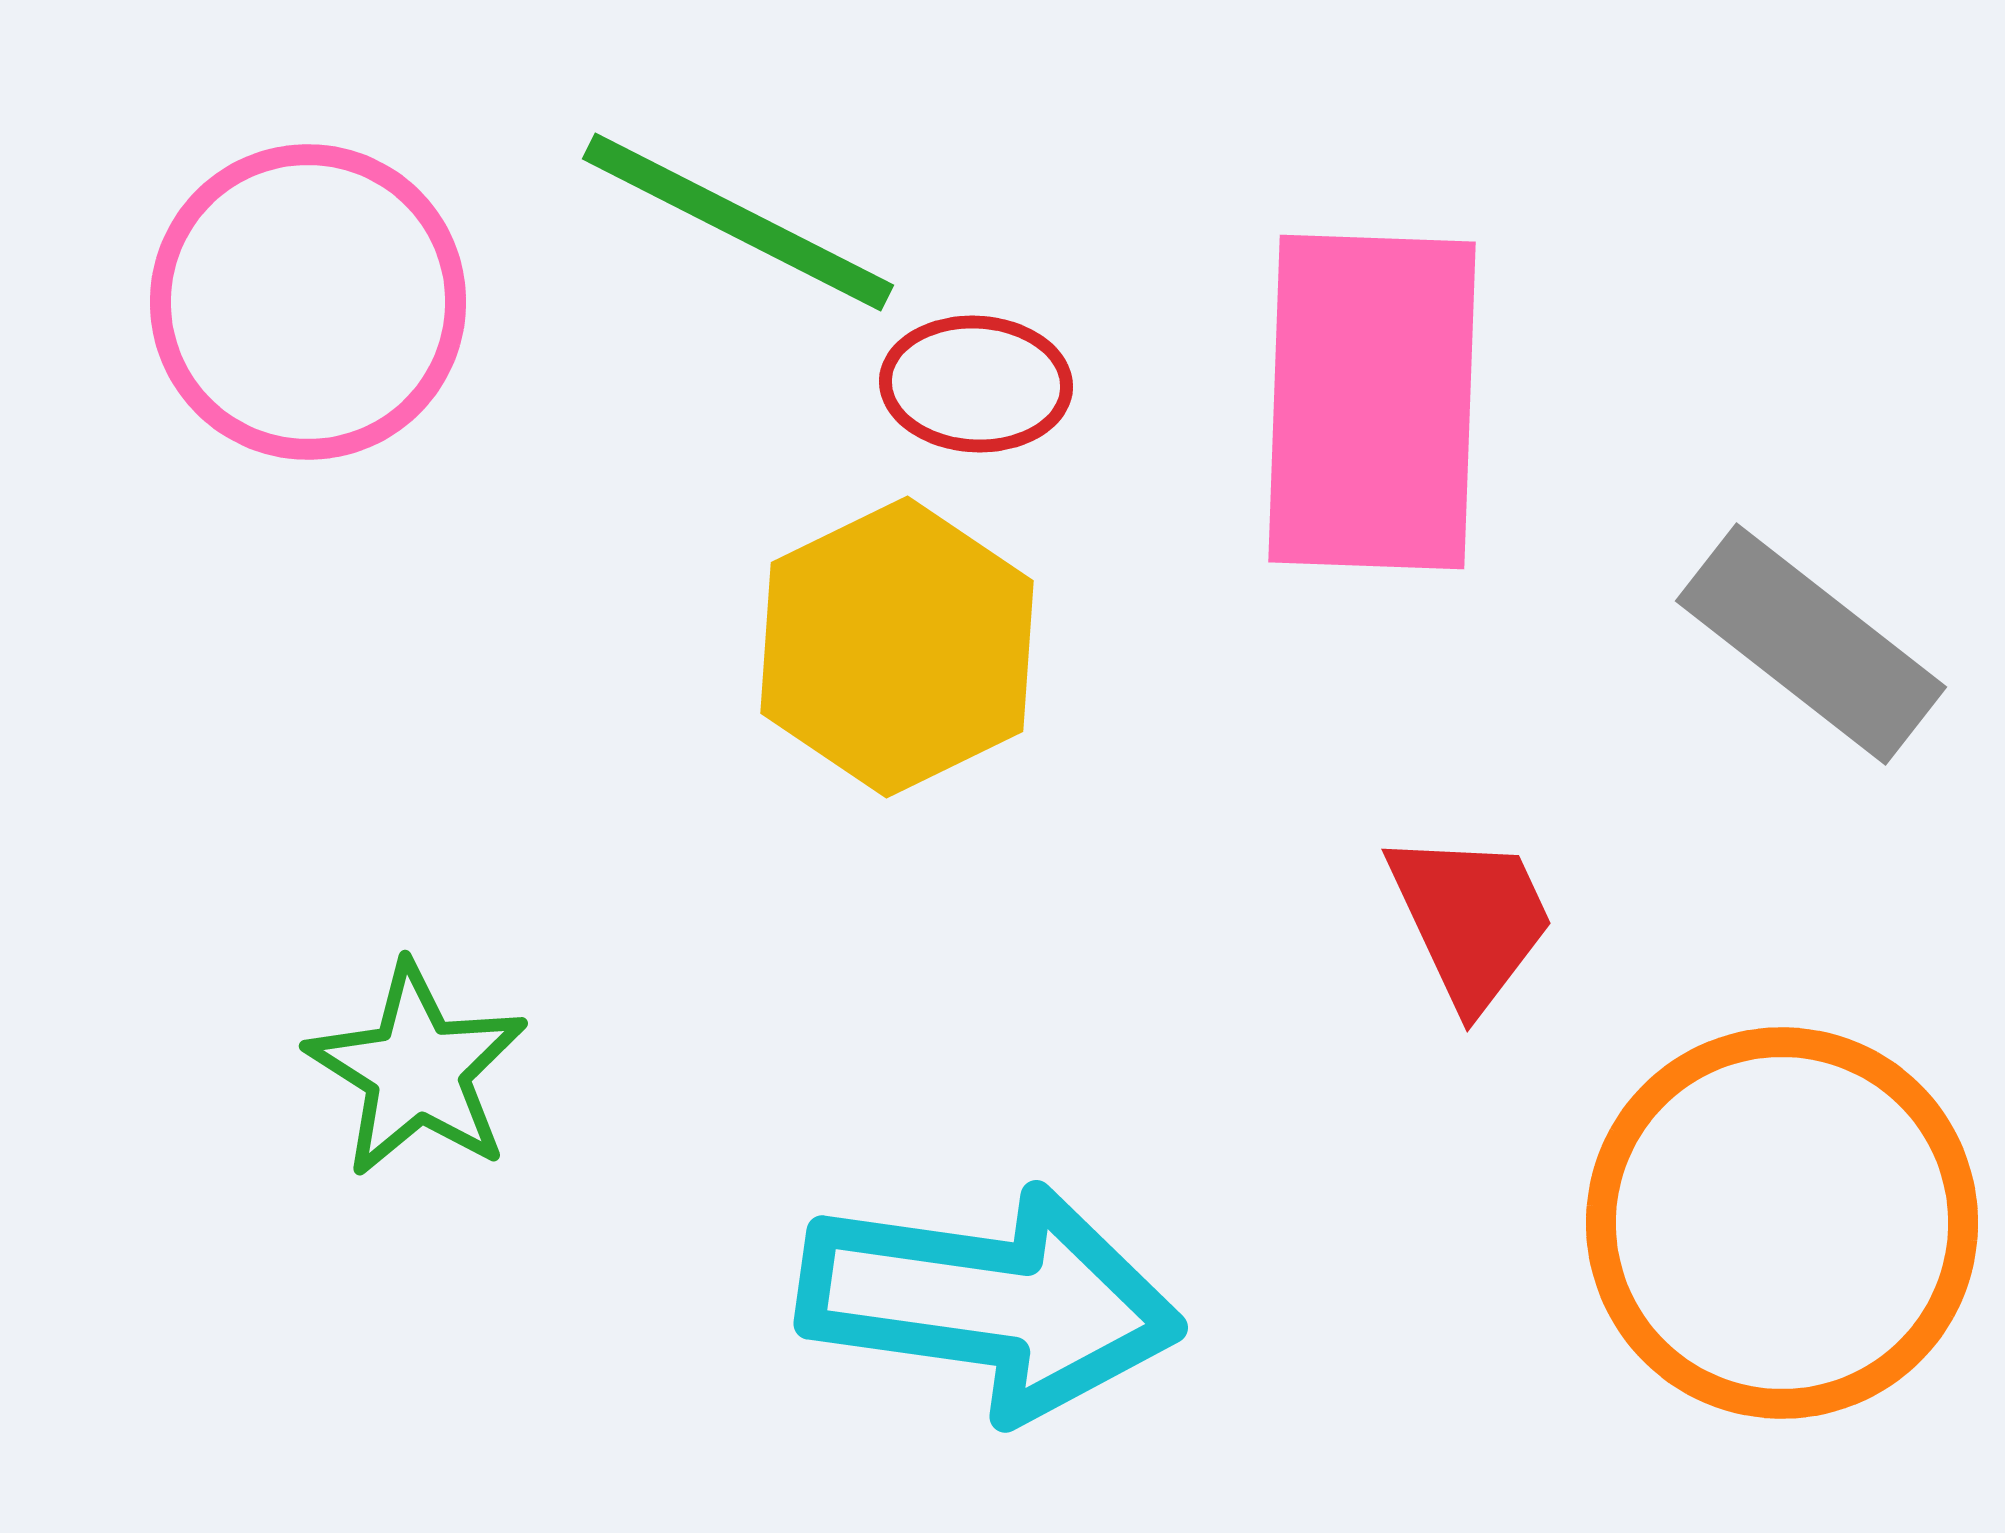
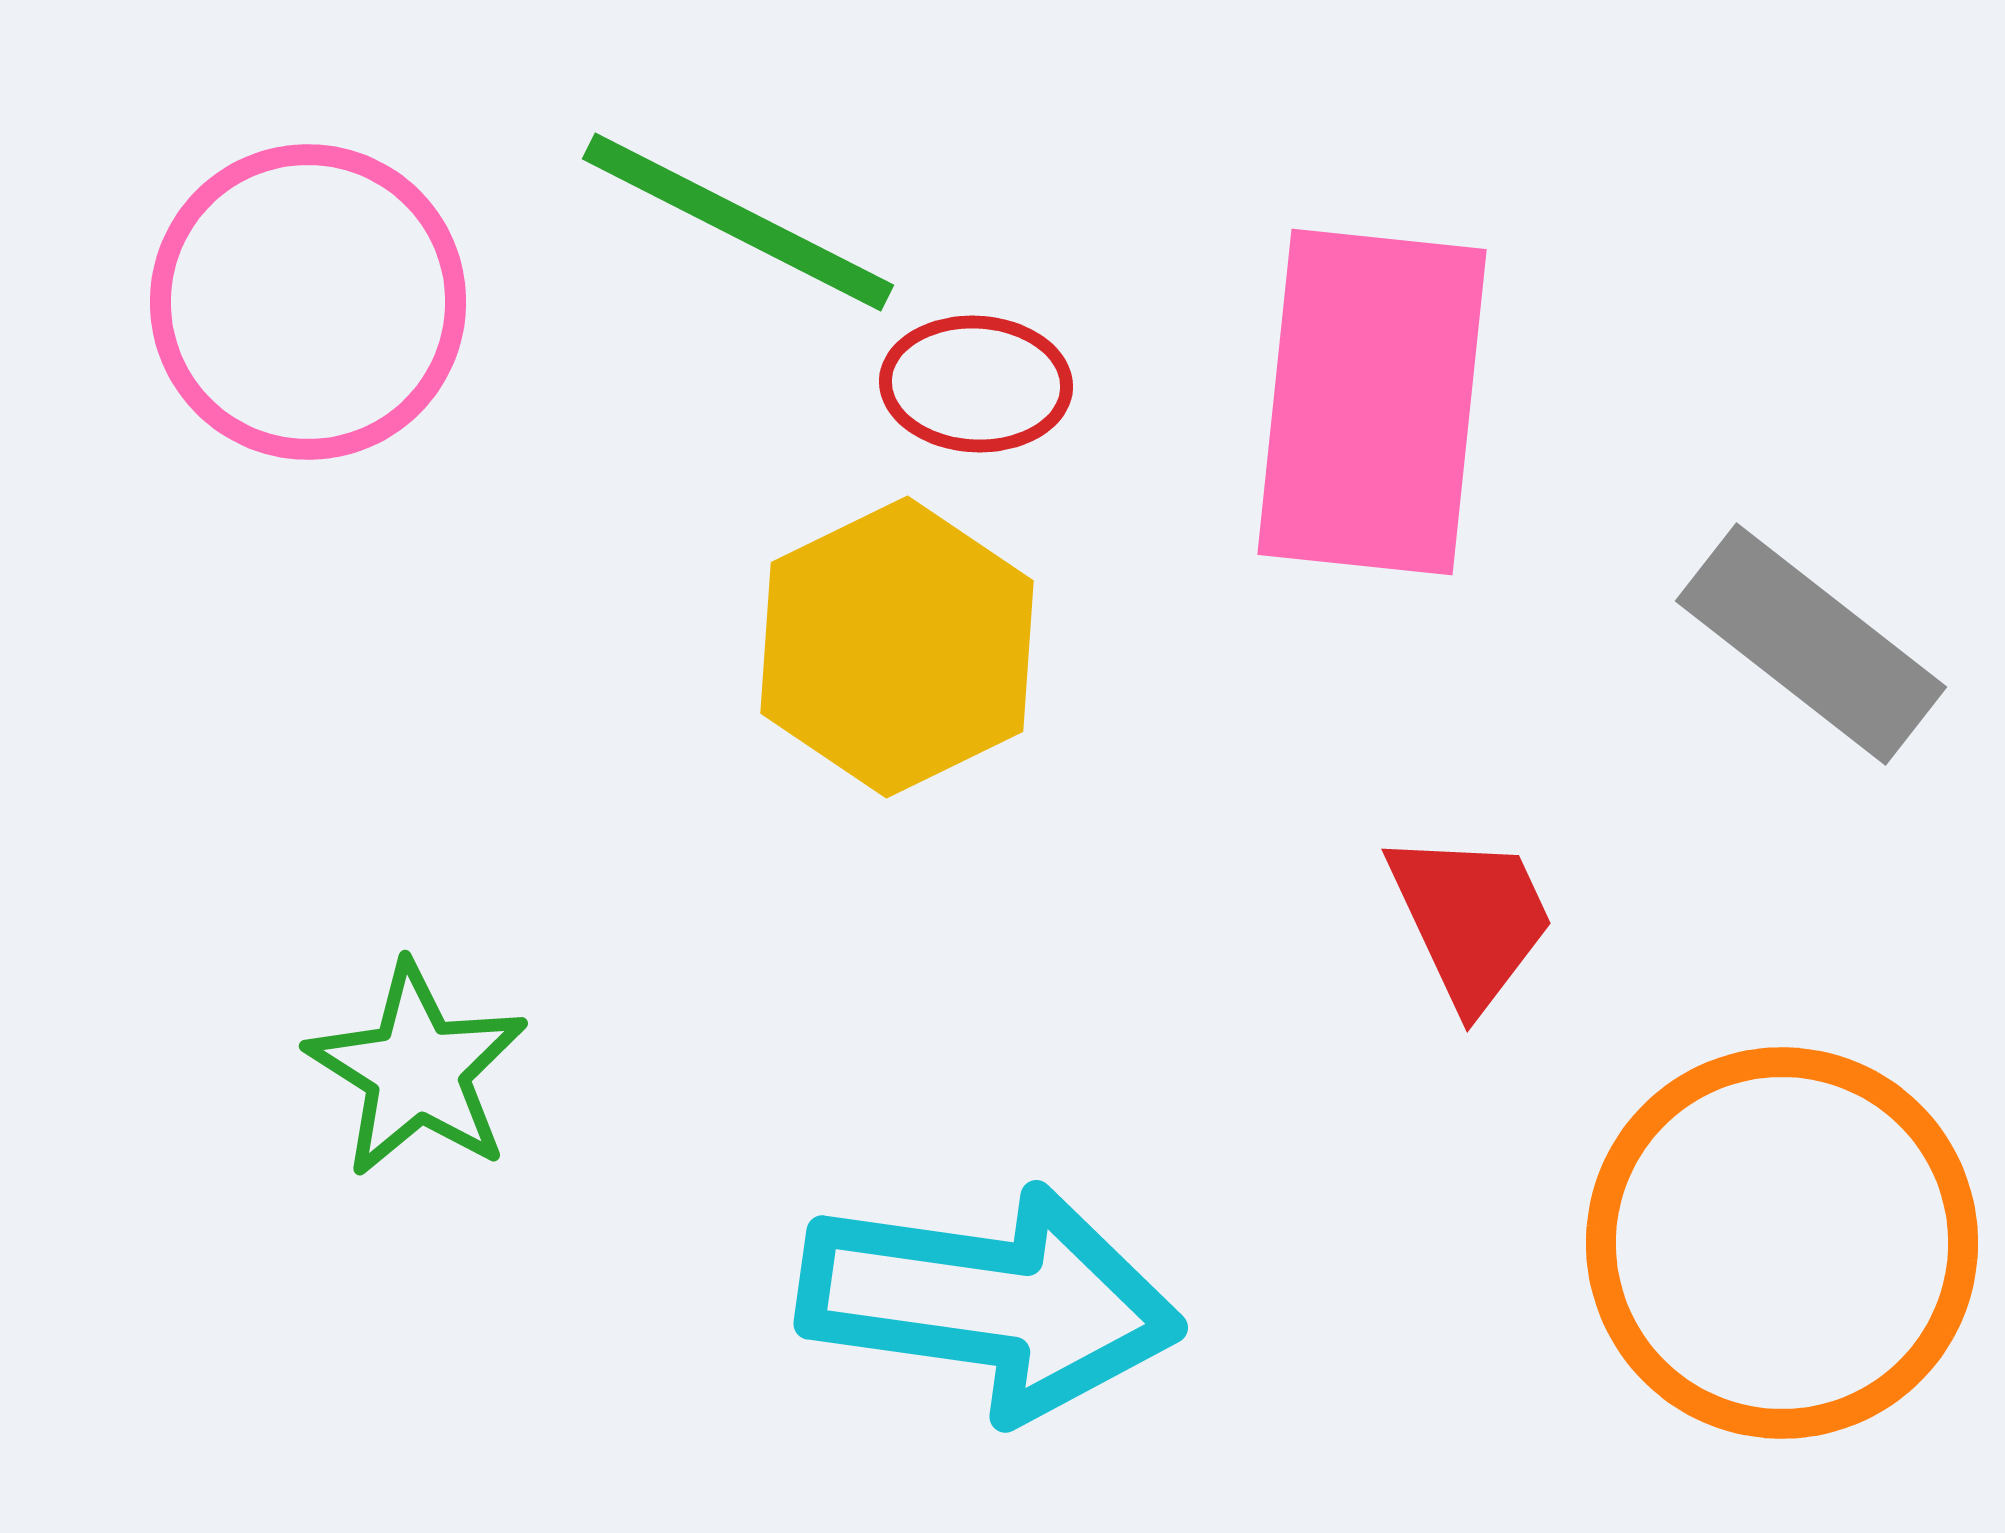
pink rectangle: rotated 4 degrees clockwise
orange circle: moved 20 px down
